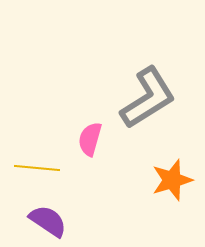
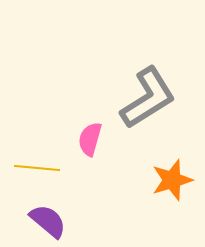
purple semicircle: rotated 6 degrees clockwise
